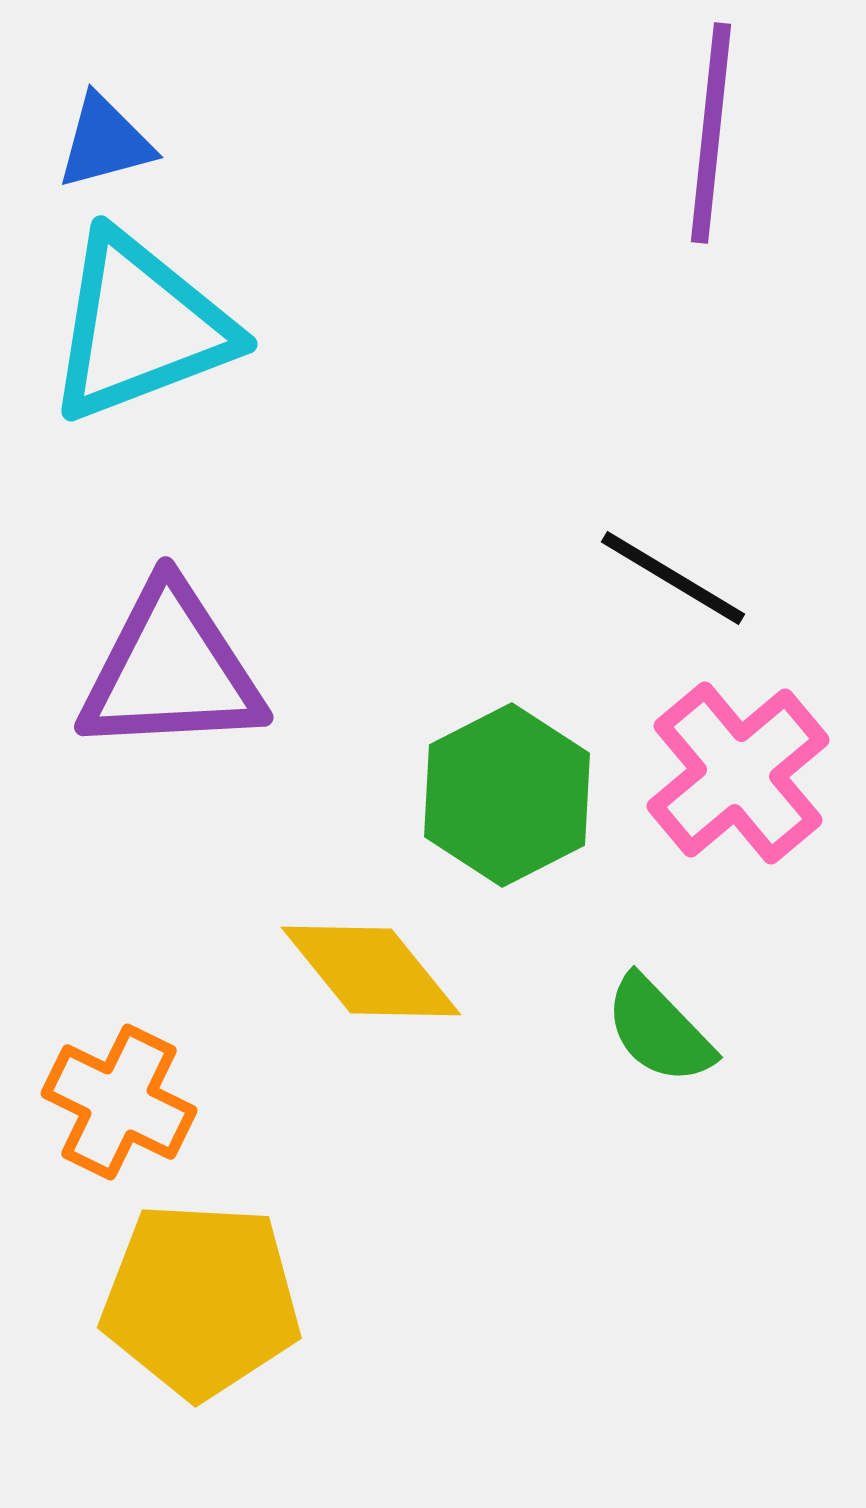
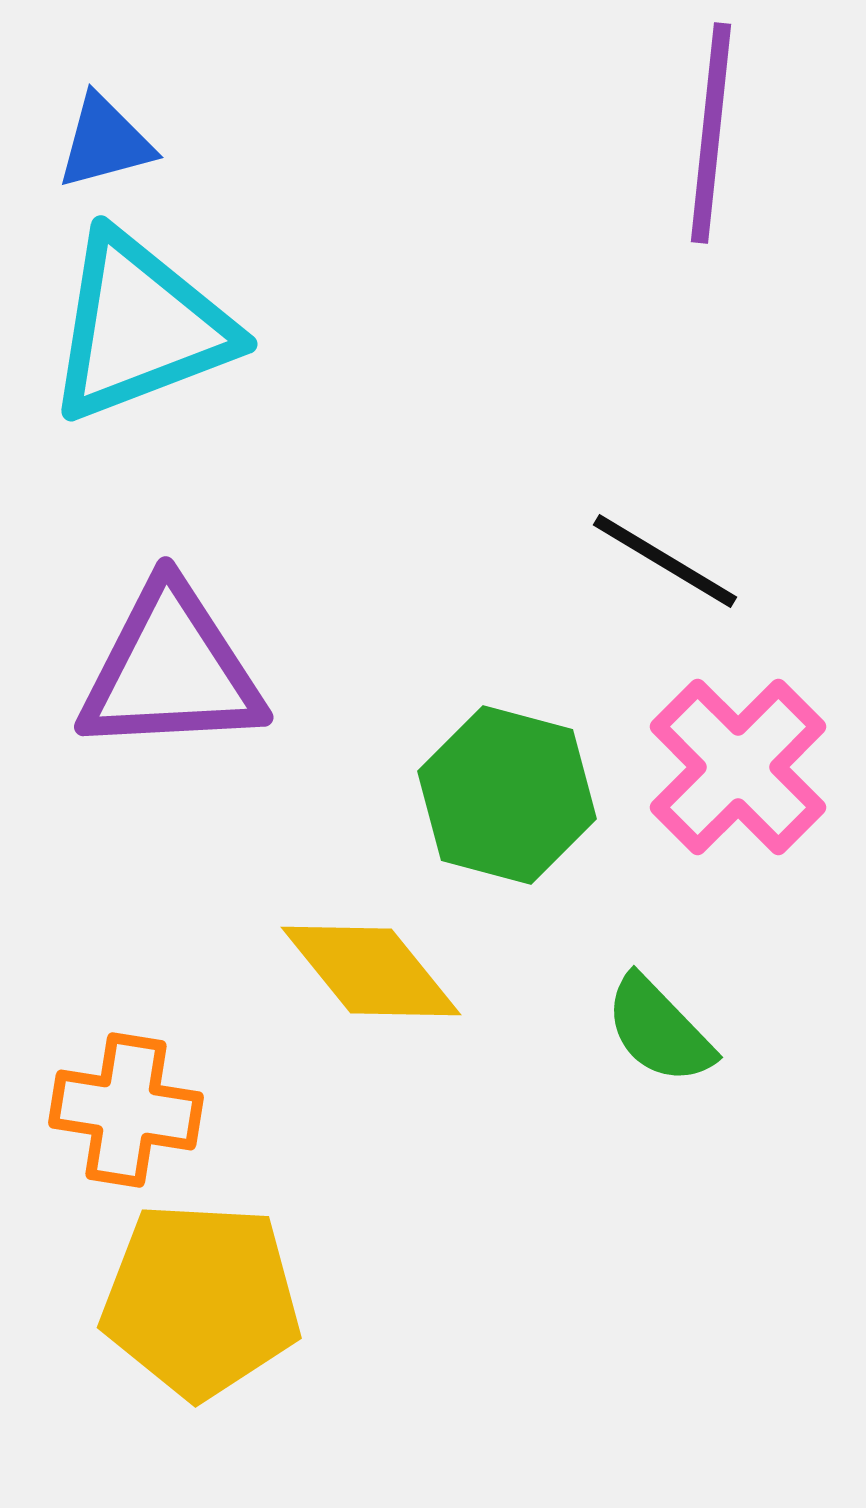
black line: moved 8 px left, 17 px up
pink cross: moved 6 px up; rotated 5 degrees counterclockwise
green hexagon: rotated 18 degrees counterclockwise
orange cross: moved 7 px right, 8 px down; rotated 17 degrees counterclockwise
